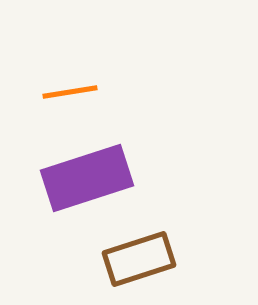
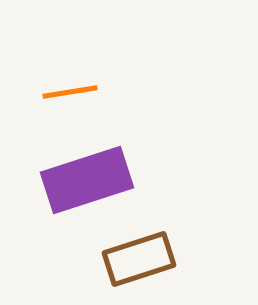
purple rectangle: moved 2 px down
